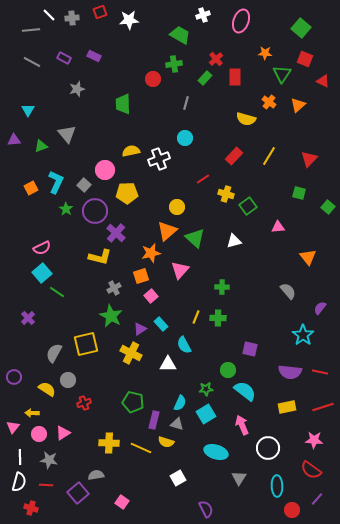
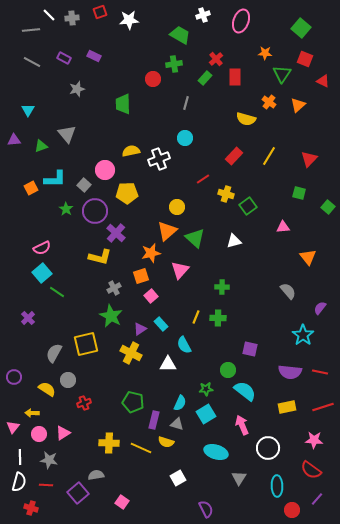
cyan L-shape at (56, 182): moved 1 px left, 3 px up; rotated 65 degrees clockwise
pink triangle at (278, 227): moved 5 px right
